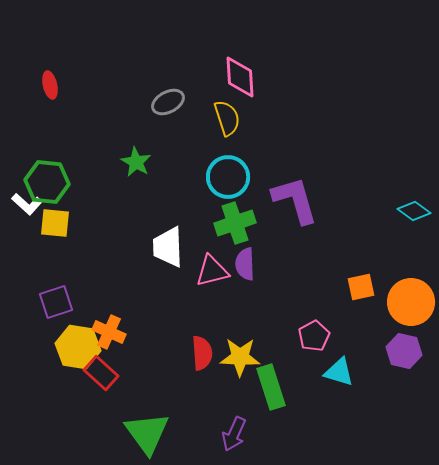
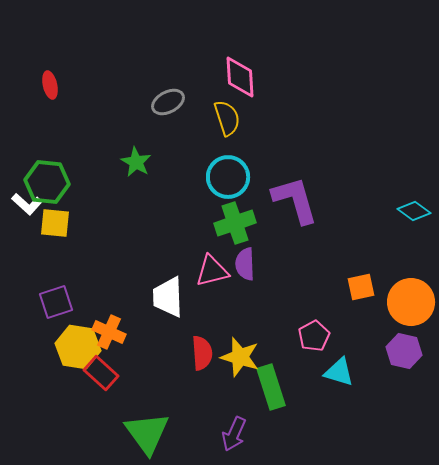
white trapezoid: moved 50 px down
yellow star: rotated 15 degrees clockwise
